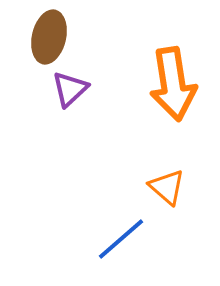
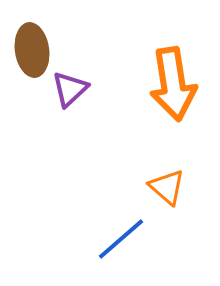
brown ellipse: moved 17 px left, 13 px down; rotated 21 degrees counterclockwise
